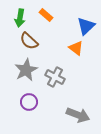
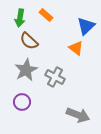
purple circle: moved 7 px left
